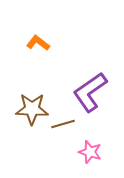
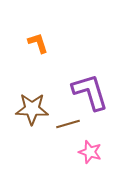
orange L-shape: rotated 35 degrees clockwise
purple L-shape: rotated 108 degrees clockwise
brown line: moved 5 px right
